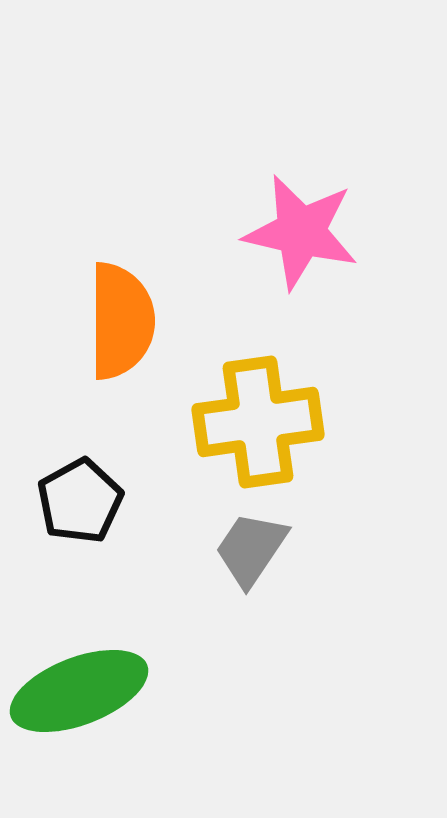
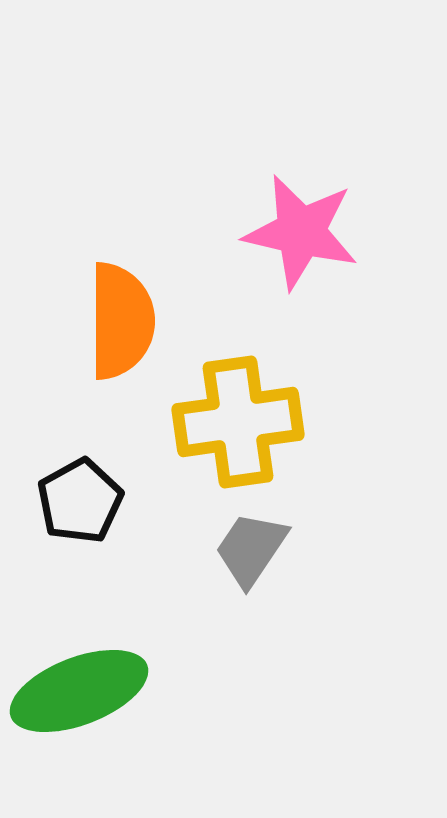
yellow cross: moved 20 px left
